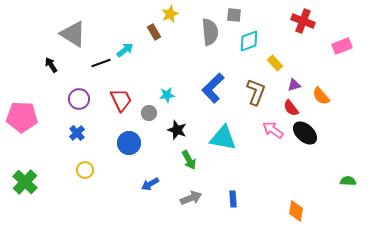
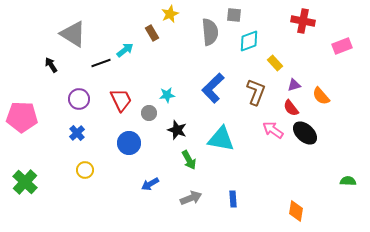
red cross: rotated 10 degrees counterclockwise
brown rectangle: moved 2 px left, 1 px down
cyan triangle: moved 2 px left, 1 px down
